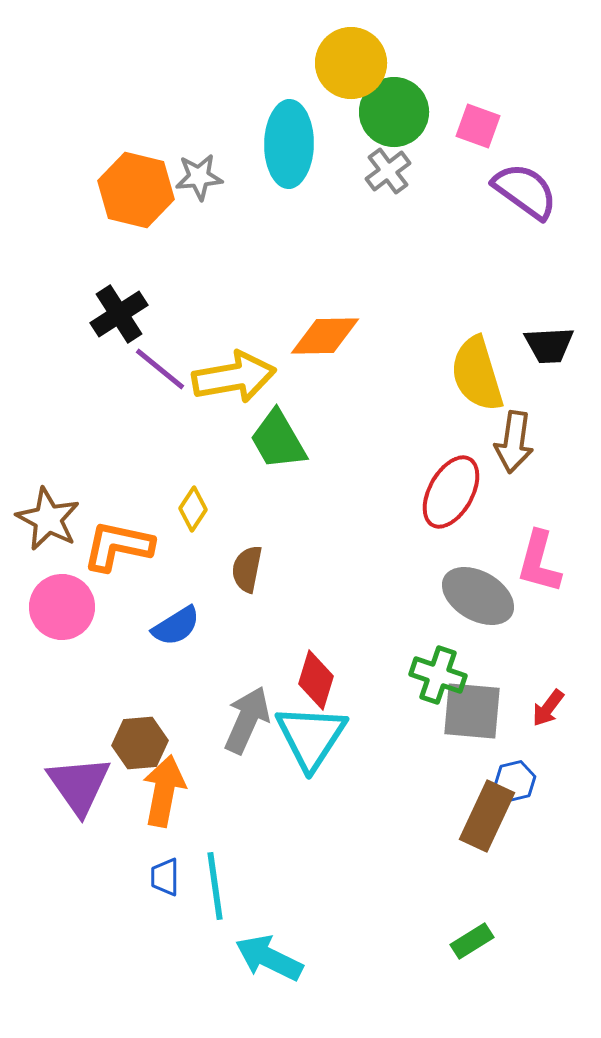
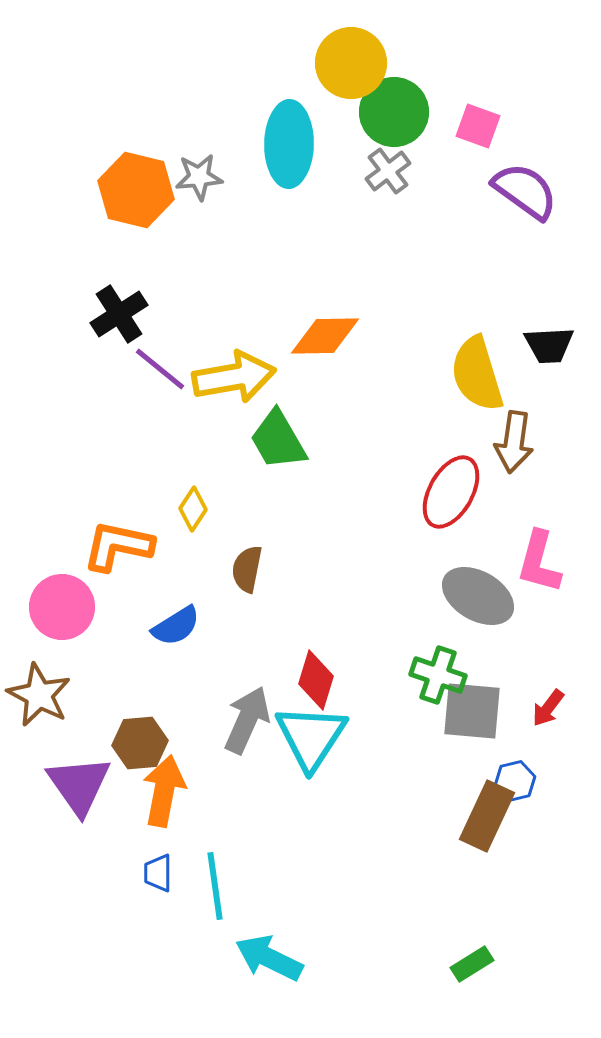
brown star: moved 9 px left, 176 px down
blue trapezoid: moved 7 px left, 4 px up
green rectangle: moved 23 px down
